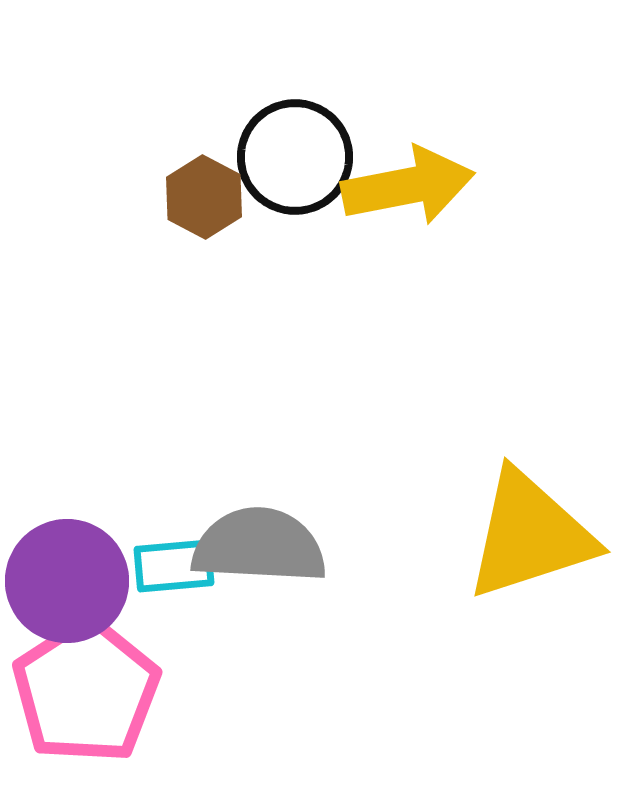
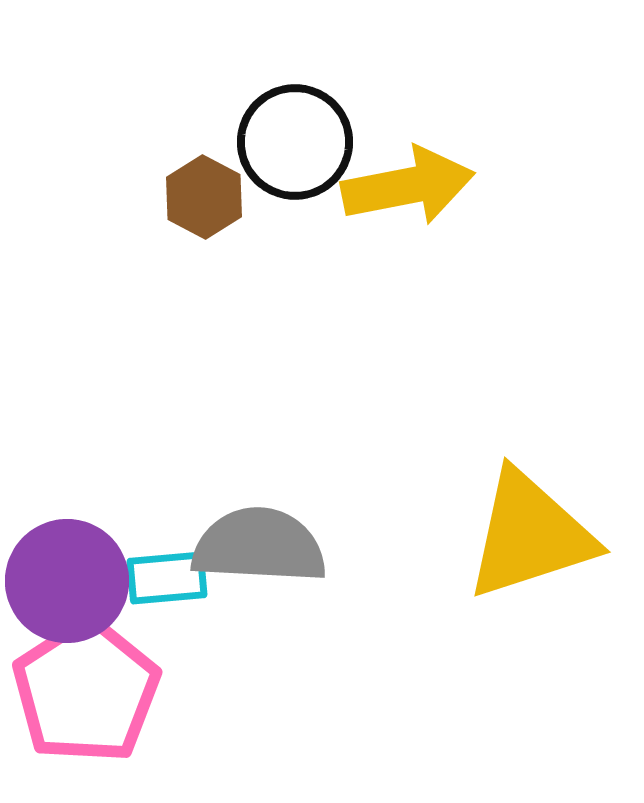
black circle: moved 15 px up
cyan rectangle: moved 7 px left, 12 px down
